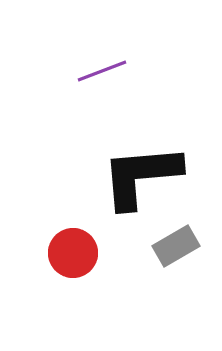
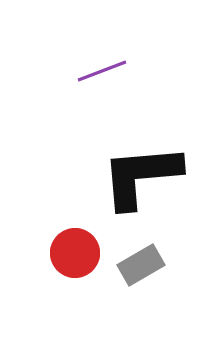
gray rectangle: moved 35 px left, 19 px down
red circle: moved 2 px right
